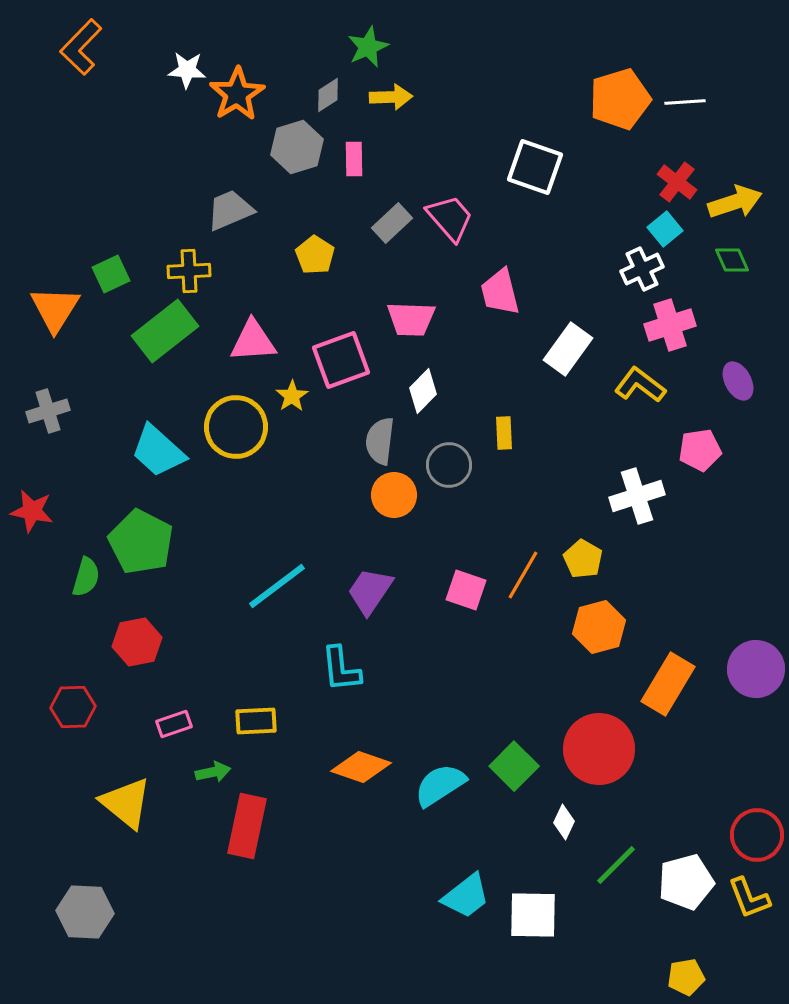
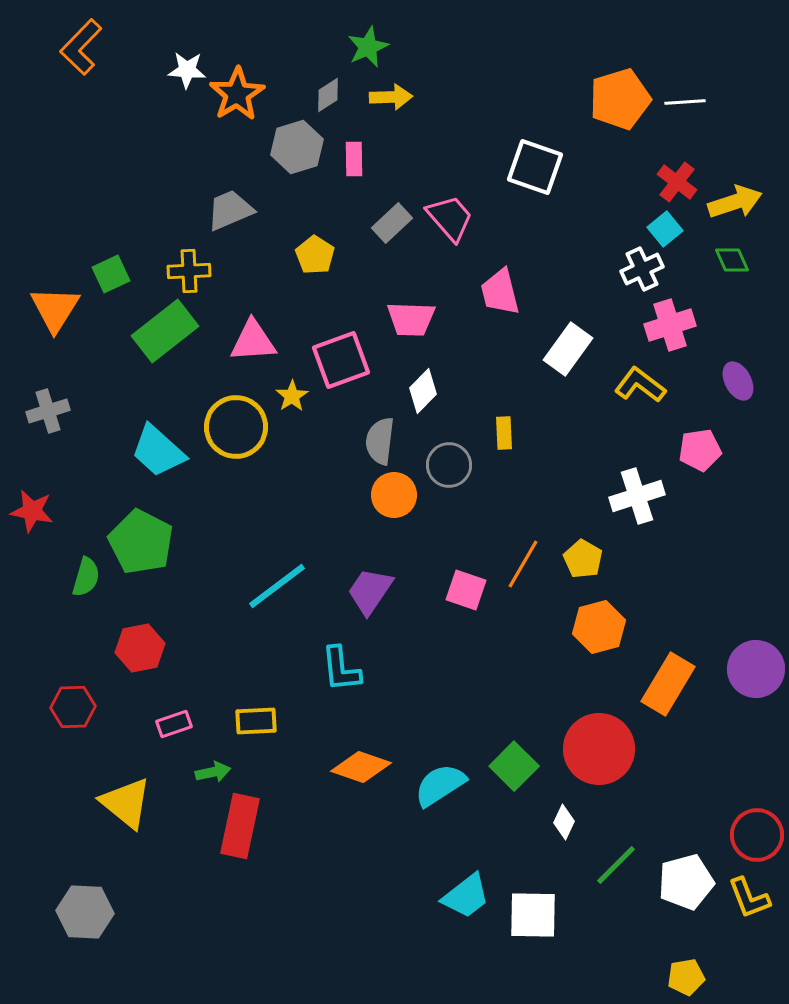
orange line at (523, 575): moved 11 px up
red hexagon at (137, 642): moved 3 px right, 6 px down
red rectangle at (247, 826): moved 7 px left
